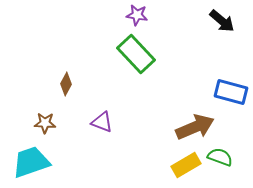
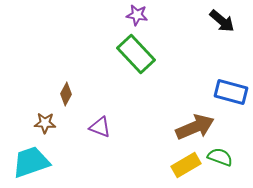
brown diamond: moved 10 px down
purple triangle: moved 2 px left, 5 px down
